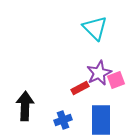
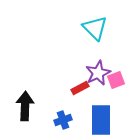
purple star: moved 1 px left
